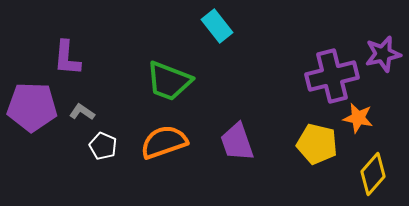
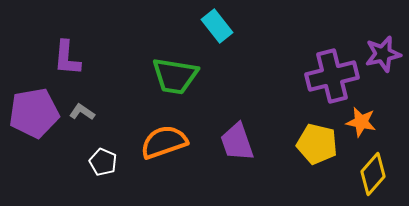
green trapezoid: moved 6 px right, 5 px up; rotated 12 degrees counterclockwise
purple pentagon: moved 2 px right, 6 px down; rotated 12 degrees counterclockwise
orange star: moved 3 px right, 4 px down
white pentagon: moved 16 px down
